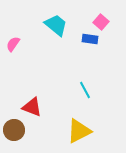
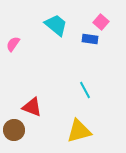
yellow triangle: rotated 12 degrees clockwise
